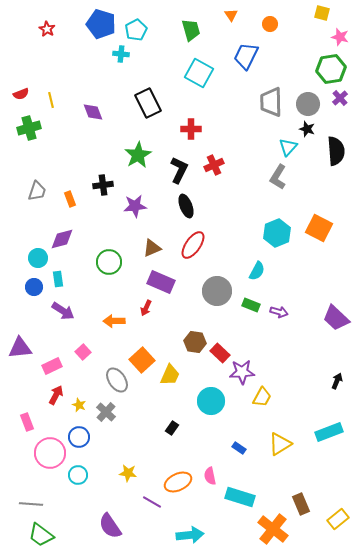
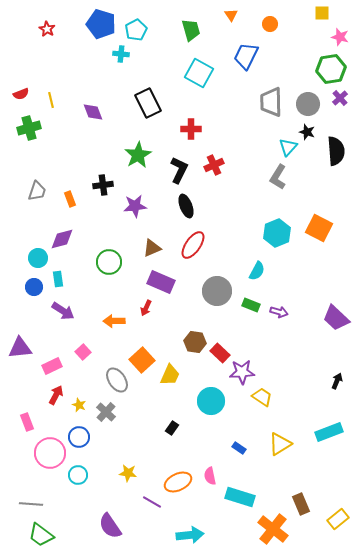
yellow square at (322, 13): rotated 14 degrees counterclockwise
black star at (307, 129): moved 3 px down
yellow trapezoid at (262, 397): rotated 85 degrees counterclockwise
